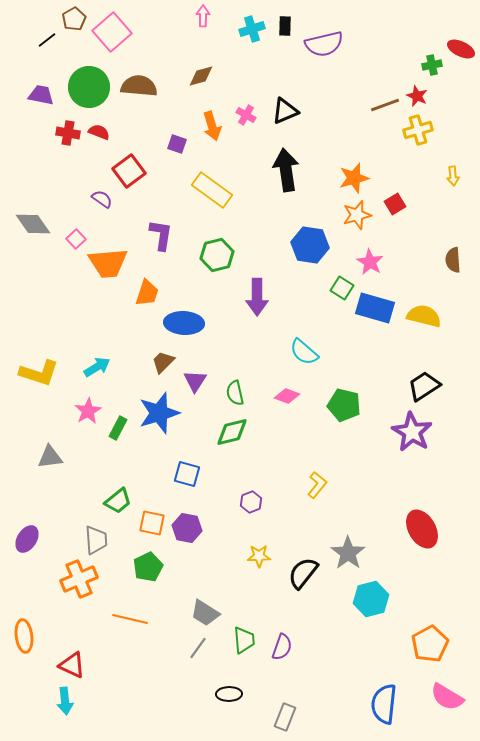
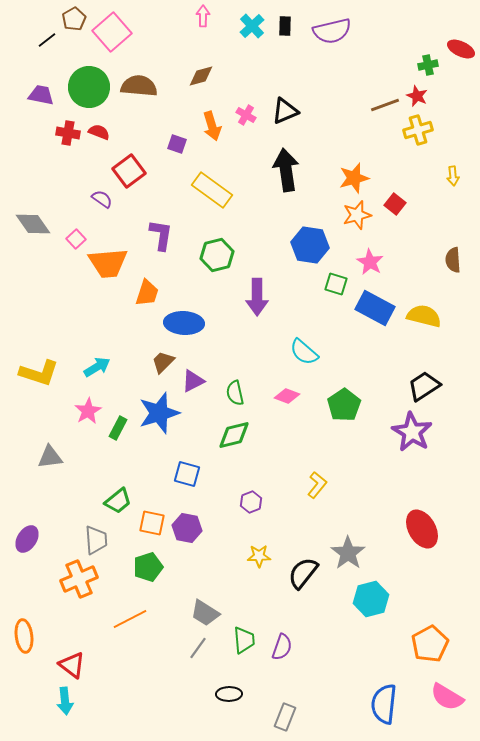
cyan cross at (252, 29): moved 3 px up; rotated 25 degrees counterclockwise
purple semicircle at (324, 44): moved 8 px right, 13 px up
green cross at (432, 65): moved 4 px left
red square at (395, 204): rotated 20 degrees counterclockwise
green square at (342, 288): moved 6 px left, 4 px up; rotated 15 degrees counterclockwise
blue rectangle at (375, 308): rotated 12 degrees clockwise
purple triangle at (195, 381): moved 2 px left; rotated 30 degrees clockwise
green pentagon at (344, 405): rotated 24 degrees clockwise
green diamond at (232, 432): moved 2 px right, 3 px down
green pentagon at (148, 567): rotated 8 degrees clockwise
orange line at (130, 619): rotated 40 degrees counterclockwise
red triangle at (72, 665): rotated 12 degrees clockwise
